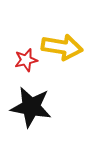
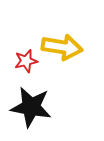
red star: moved 1 px down
